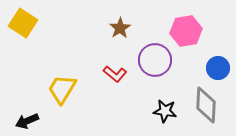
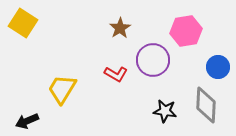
purple circle: moved 2 px left
blue circle: moved 1 px up
red L-shape: moved 1 px right; rotated 10 degrees counterclockwise
